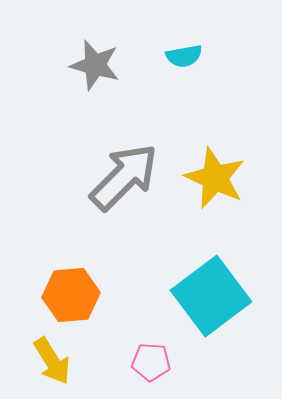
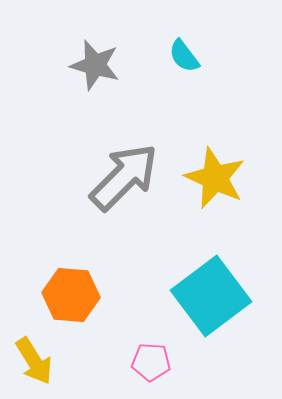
cyan semicircle: rotated 63 degrees clockwise
orange hexagon: rotated 10 degrees clockwise
yellow arrow: moved 18 px left
